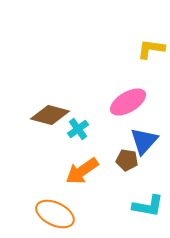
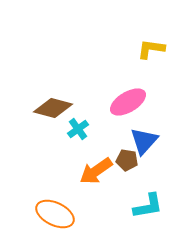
brown diamond: moved 3 px right, 7 px up
orange arrow: moved 14 px right
cyan L-shape: rotated 20 degrees counterclockwise
